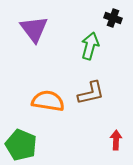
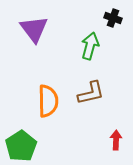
orange semicircle: rotated 80 degrees clockwise
green pentagon: moved 1 px down; rotated 16 degrees clockwise
